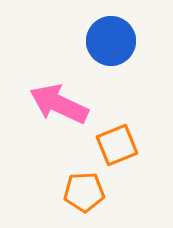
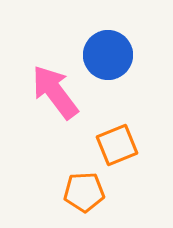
blue circle: moved 3 px left, 14 px down
pink arrow: moved 4 px left, 12 px up; rotated 28 degrees clockwise
